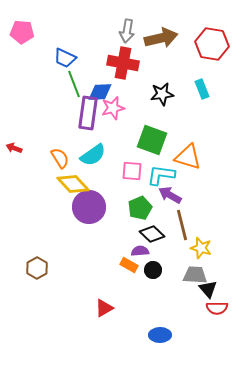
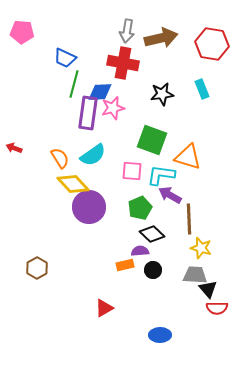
green line: rotated 36 degrees clockwise
brown line: moved 7 px right, 6 px up; rotated 12 degrees clockwise
orange rectangle: moved 4 px left; rotated 42 degrees counterclockwise
